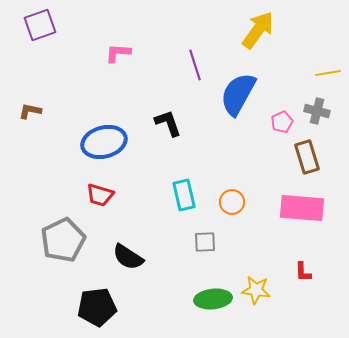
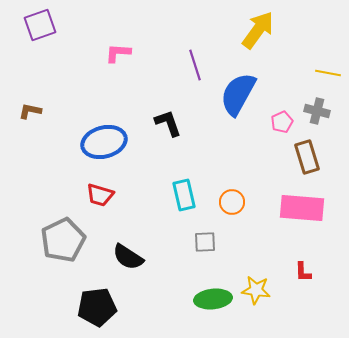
yellow line: rotated 20 degrees clockwise
